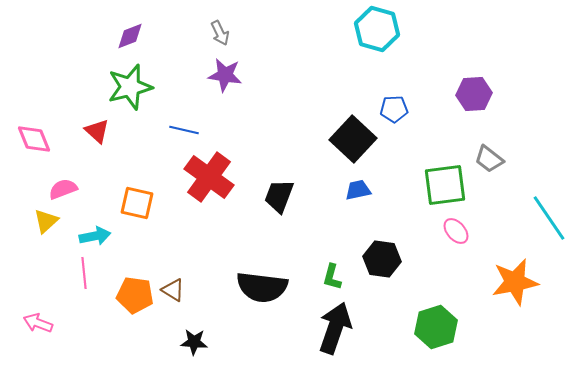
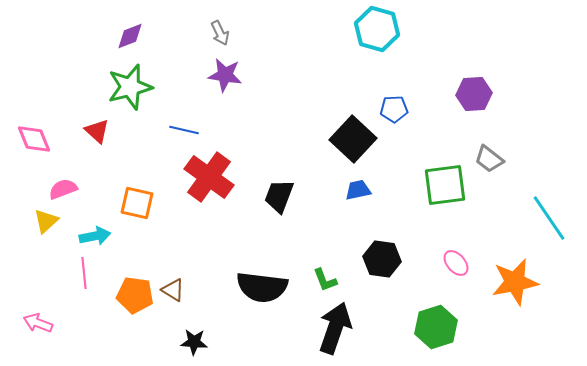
pink ellipse: moved 32 px down
green L-shape: moved 7 px left, 3 px down; rotated 36 degrees counterclockwise
